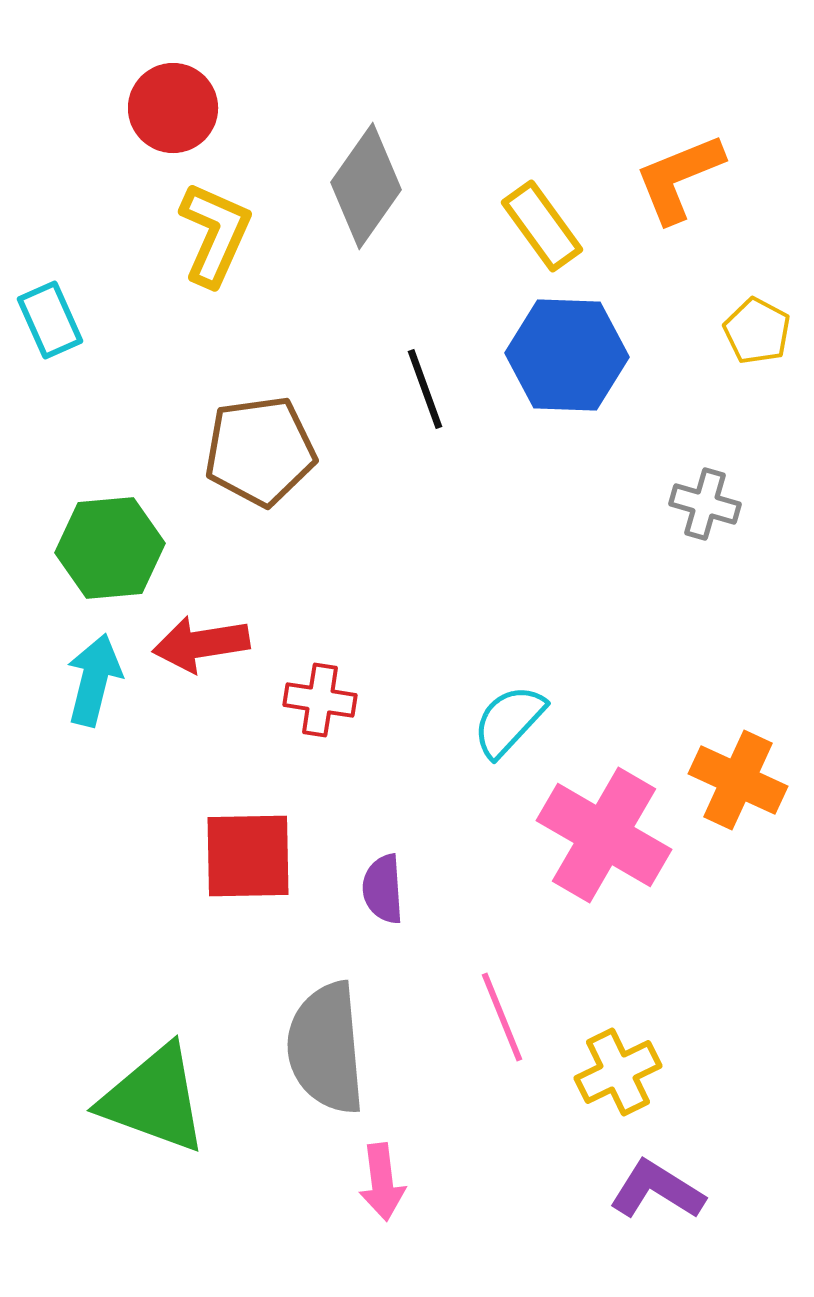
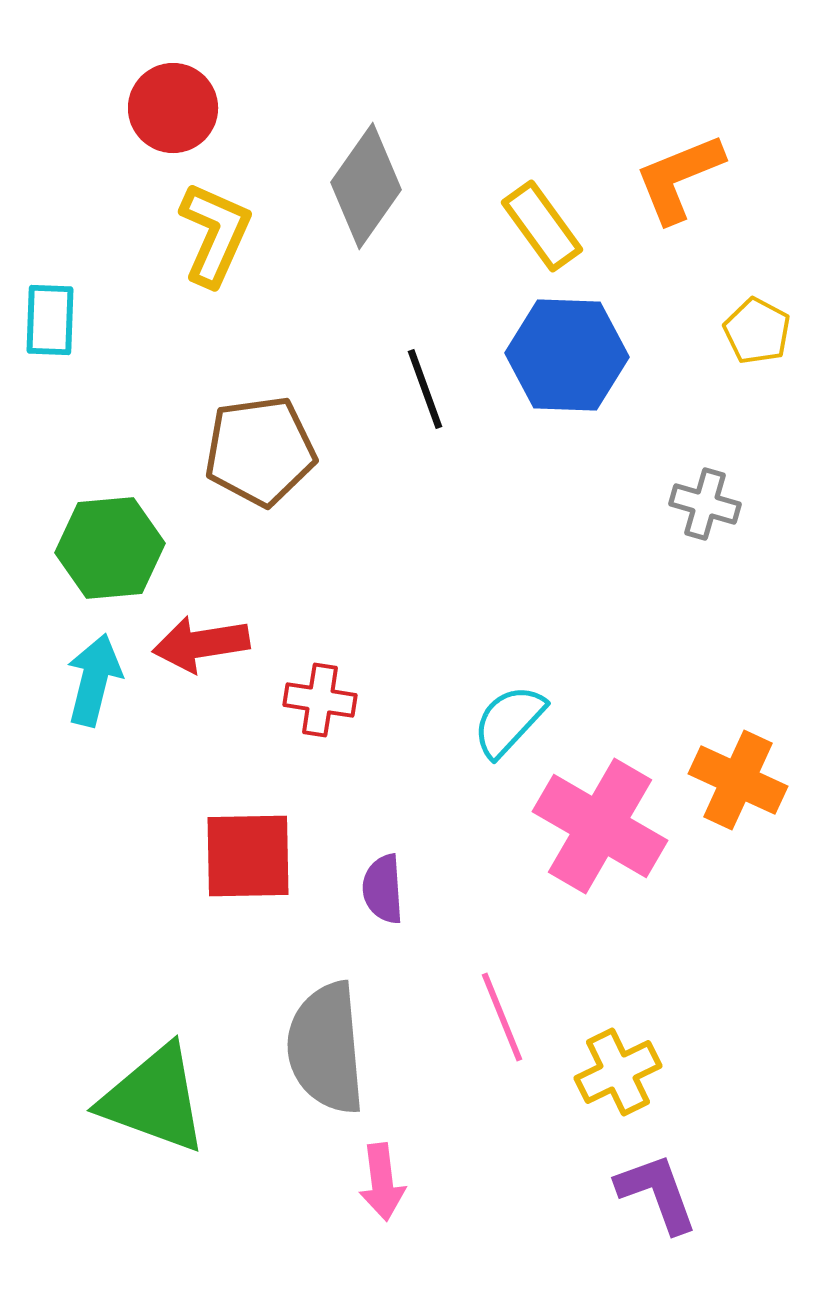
cyan rectangle: rotated 26 degrees clockwise
pink cross: moved 4 px left, 9 px up
purple L-shape: moved 3 px down; rotated 38 degrees clockwise
